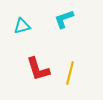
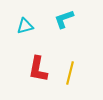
cyan triangle: moved 3 px right
red L-shape: rotated 28 degrees clockwise
